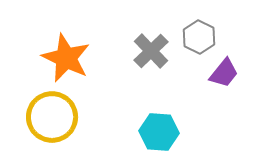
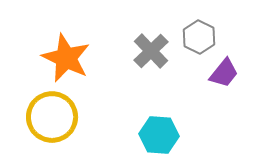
cyan hexagon: moved 3 px down
